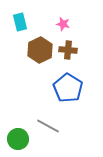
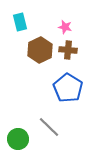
pink star: moved 2 px right, 3 px down
gray line: moved 1 px right, 1 px down; rotated 15 degrees clockwise
